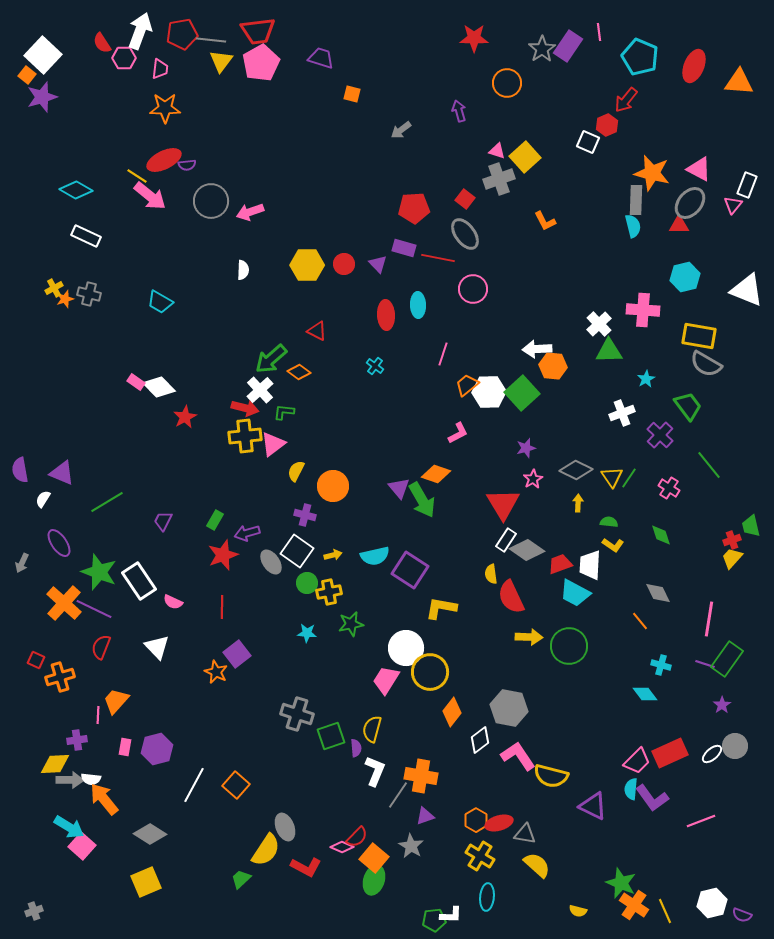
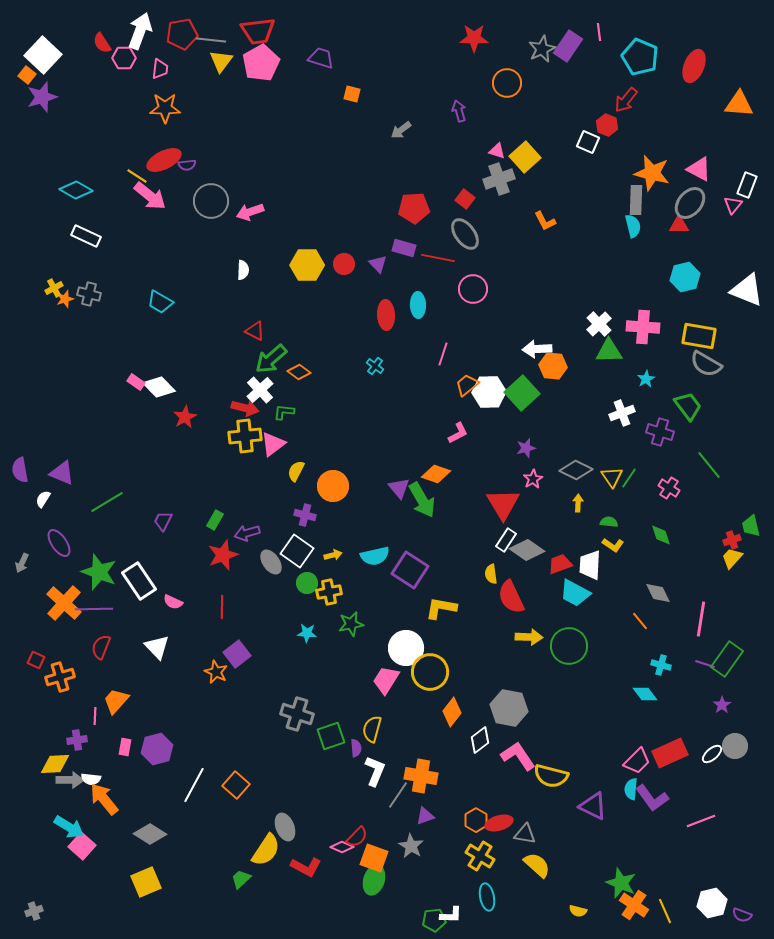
gray star at (542, 49): rotated 8 degrees clockwise
orange triangle at (739, 82): moved 22 px down
red hexagon at (607, 125): rotated 15 degrees counterclockwise
pink cross at (643, 310): moved 17 px down
red triangle at (317, 331): moved 62 px left
purple cross at (660, 435): moved 3 px up; rotated 28 degrees counterclockwise
purple line at (94, 609): rotated 27 degrees counterclockwise
pink line at (709, 619): moved 8 px left
pink line at (98, 715): moved 3 px left, 1 px down
orange square at (374, 858): rotated 20 degrees counterclockwise
cyan ellipse at (487, 897): rotated 16 degrees counterclockwise
